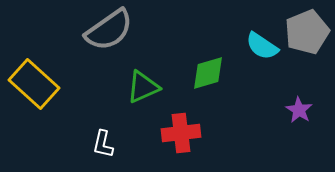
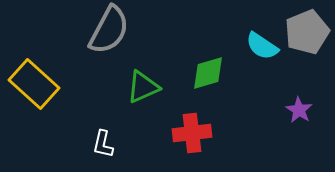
gray semicircle: rotated 27 degrees counterclockwise
red cross: moved 11 px right
